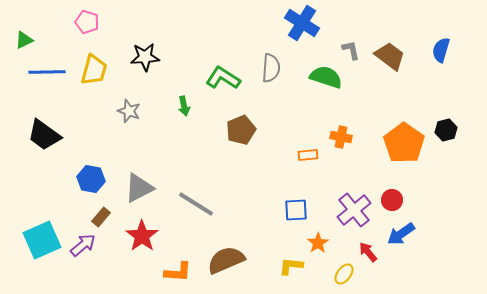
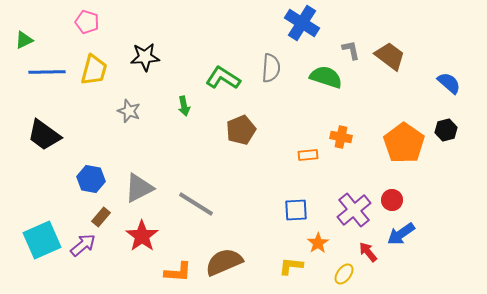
blue semicircle: moved 8 px right, 33 px down; rotated 115 degrees clockwise
brown semicircle: moved 2 px left, 2 px down
